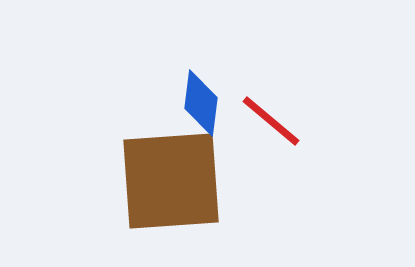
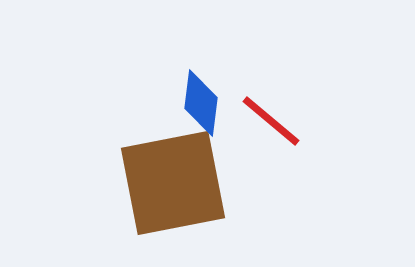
brown square: moved 2 px right, 2 px down; rotated 7 degrees counterclockwise
